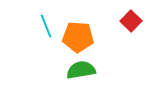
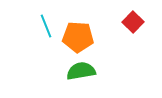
red square: moved 2 px right, 1 px down
green semicircle: moved 1 px down
